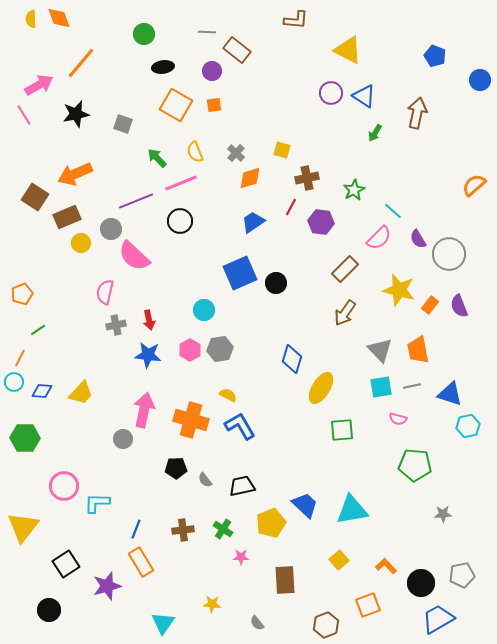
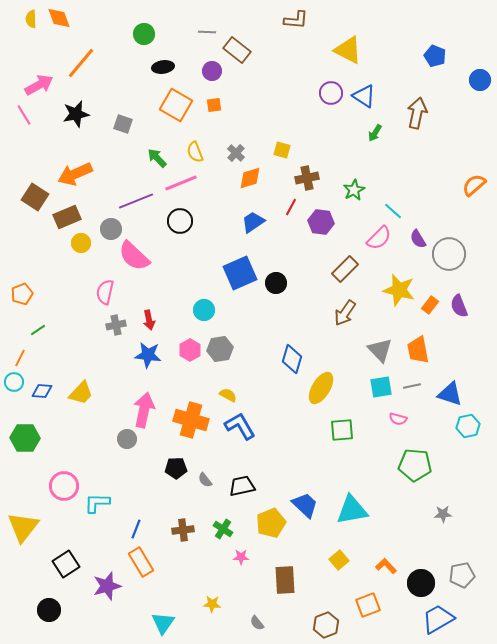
gray circle at (123, 439): moved 4 px right
